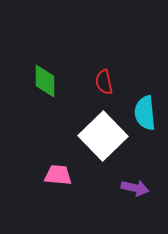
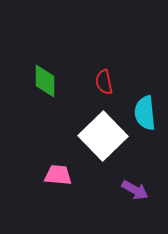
purple arrow: moved 2 px down; rotated 16 degrees clockwise
